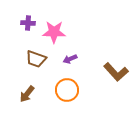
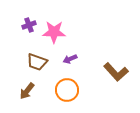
purple cross: moved 1 px right, 2 px down; rotated 24 degrees counterclockwise
brown trapezoid: moved 1 px right, 3 px down
brown arrow: moved 3 px up
